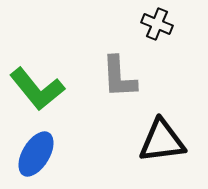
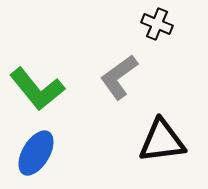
gray L-shape: rotated 57 degrees clockwise
blue ellipse: moved 1 px up
